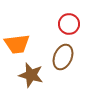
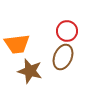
red circle: moved 2 px left, 7 px down
brown star: moved 1 px left, 4 px up
